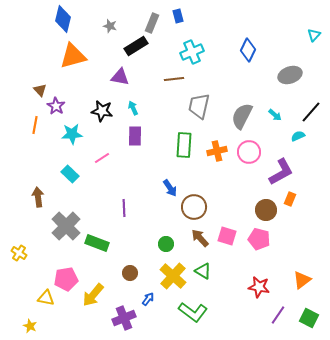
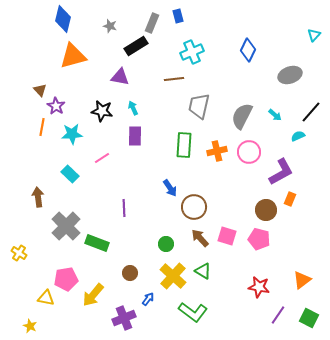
orange line at (35, 125): moved 7 px right, 2 px down
